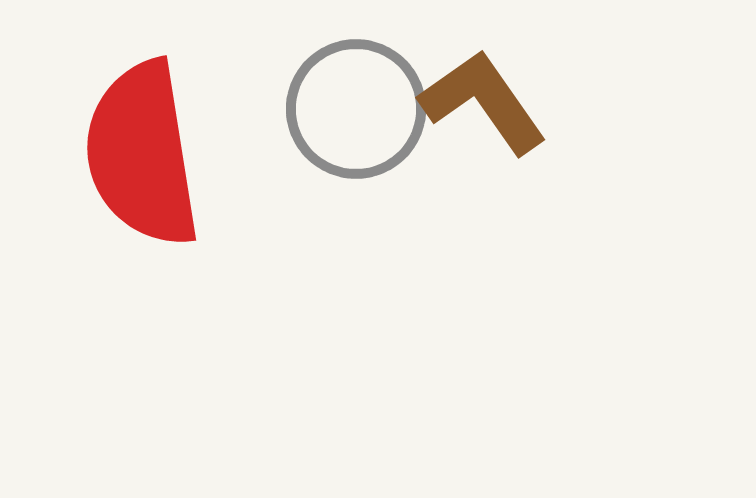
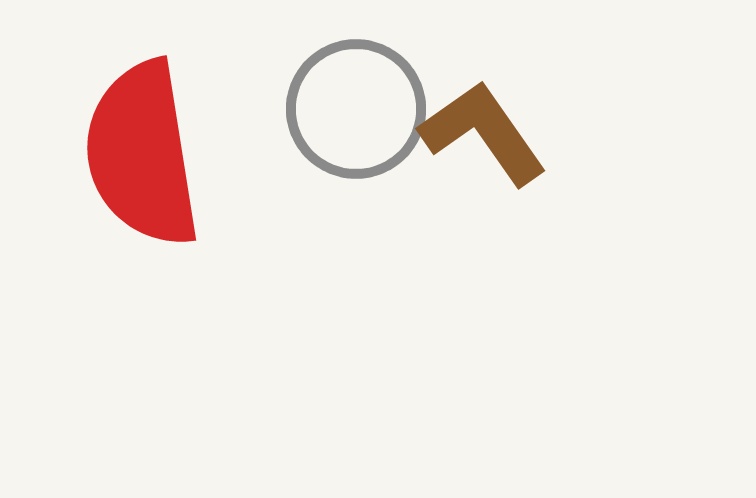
brown L-shape: moved 31 px down
